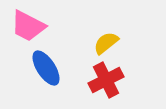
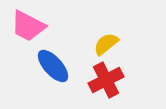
yellow semicircle: moved 1 px down
blue ellipse: moved 7 px right, 2 px up; rotated 9 degrees counterclockwise
